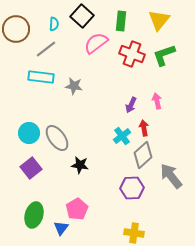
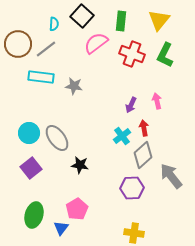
brown circle: moved 2 px right, 15 px down
green L-shape: moved 1 px right; rotated 45 degrees counterclockwise
